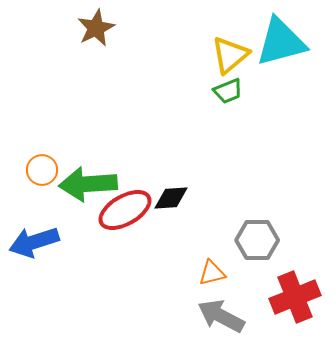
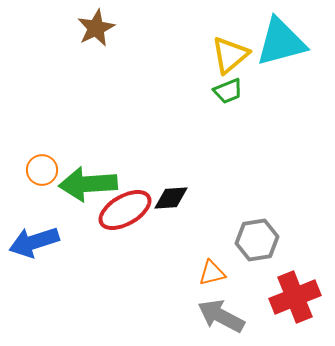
gray hexagon: rotated 9 degrees counterclockwise
